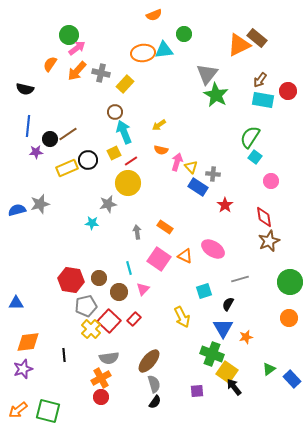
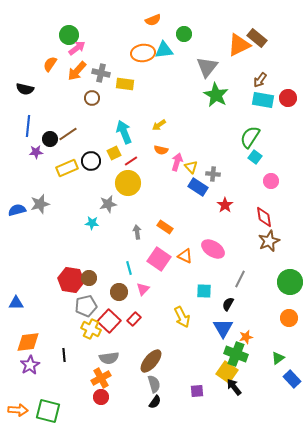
orange semicircle at (154, 15): moved 1 px left, 5 px down
gray triangle at (207, 74): moved 7 px up
yellow rectangle at (125, 84): rotated 54 degrees clockwise
red circle at (288, 91): moved 7 px down
brown circle at (115, 112): moved 23 px left, 14 px up
black circle at (88, 160): moved 3 px right, 1 px down
brown circle at (99, 278): moved 10 px left
gray line at (240, 279): rotated 48 degrees counterclockwise
cyan square at (204, 291): rotated 21 degrees clockwise
yellow cross at (91, 329): rotated 18 degrees counterclockwise
green cross at (212, 354): moved 24 px right
brown ellipse at (149, 361): moved 2 px right
purple star at (23, 369): moved 7 px right, 4 px up; rotated 12 degrees counterclockwise
green triangle at (269, 369): moved 9 px right, 11 px up
orange arrow at (18, 410): rotated 138 degrees counterclockwise
